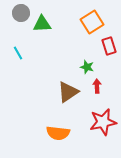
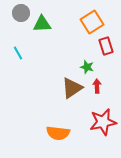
red rectangle: moved 3 px left
brown triangle: moved 4 px right, 4 px up
